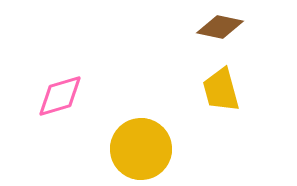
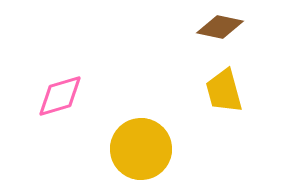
yellow trapezoid: moved 3 px right, 1 px down
